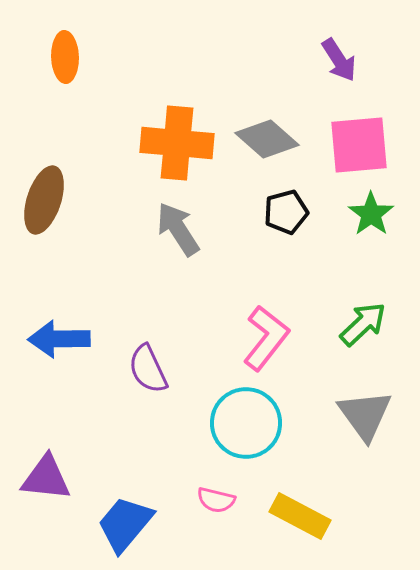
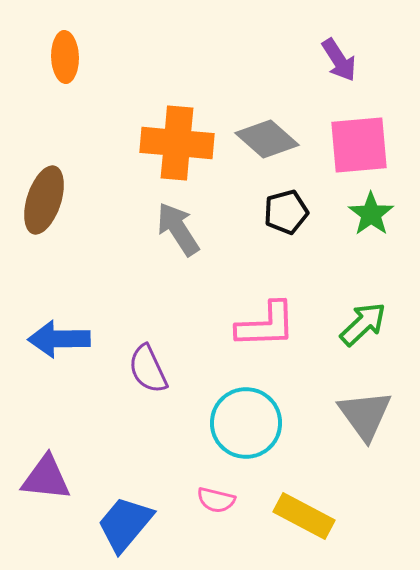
pink L-shape: moved 13 px up; rotated 50 degrees clockwise
yellow rectangle: moved 4 px right
